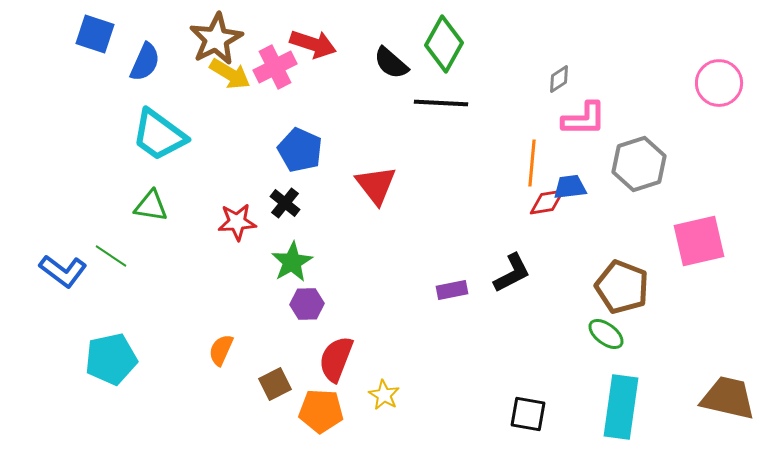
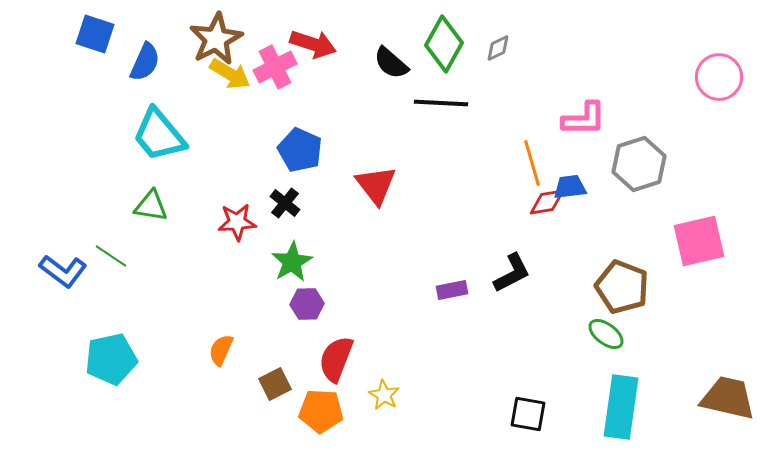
gray diamond: moved 61 px left, 31 px up; rotated 8 degrees clockwise
pink circle: moved 6 px up
cyan trapezoid: rotated 14 degrees clockwise
orange line: rotated 21 degrees counterclockwise
